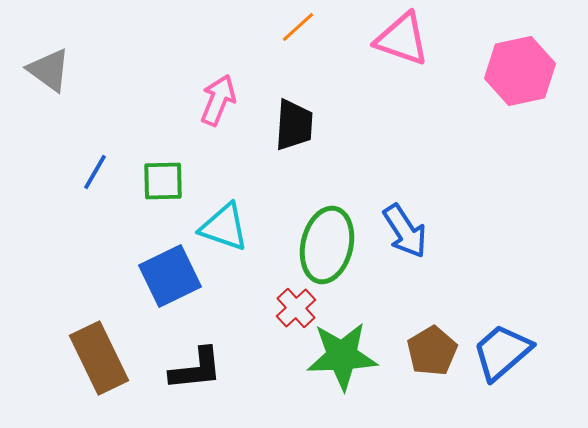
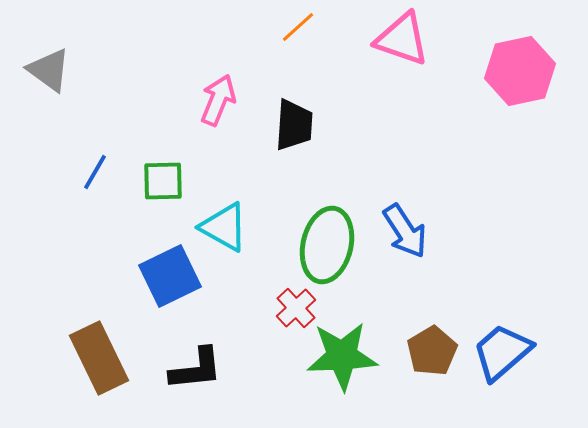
cyan triangle: rotated 10 degrees clockwise
